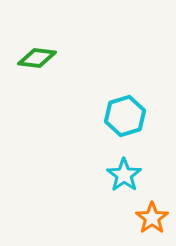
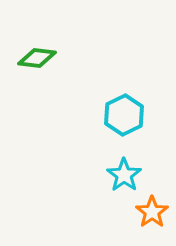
cyan hexagon: moved 1 px left, 1 px up; rotated 9 degrees counterclockwise
orange star: moved 6 px up
